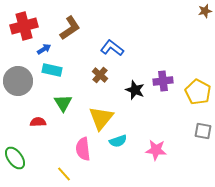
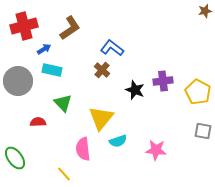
brown cross: moved 2 px right, 5 px up
green triangle: rotated 12 degrees counterclockwise
